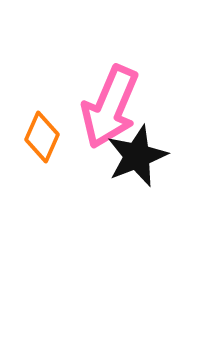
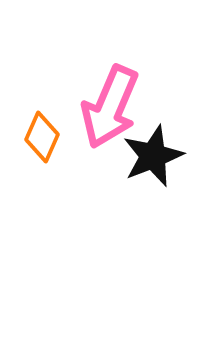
black star: moved 16 px right
